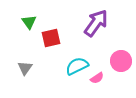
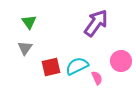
red square: moved 29 px down
gray triangle: moved 20 px up
pink semicircle: rotated 80 degrees counterclockwise
